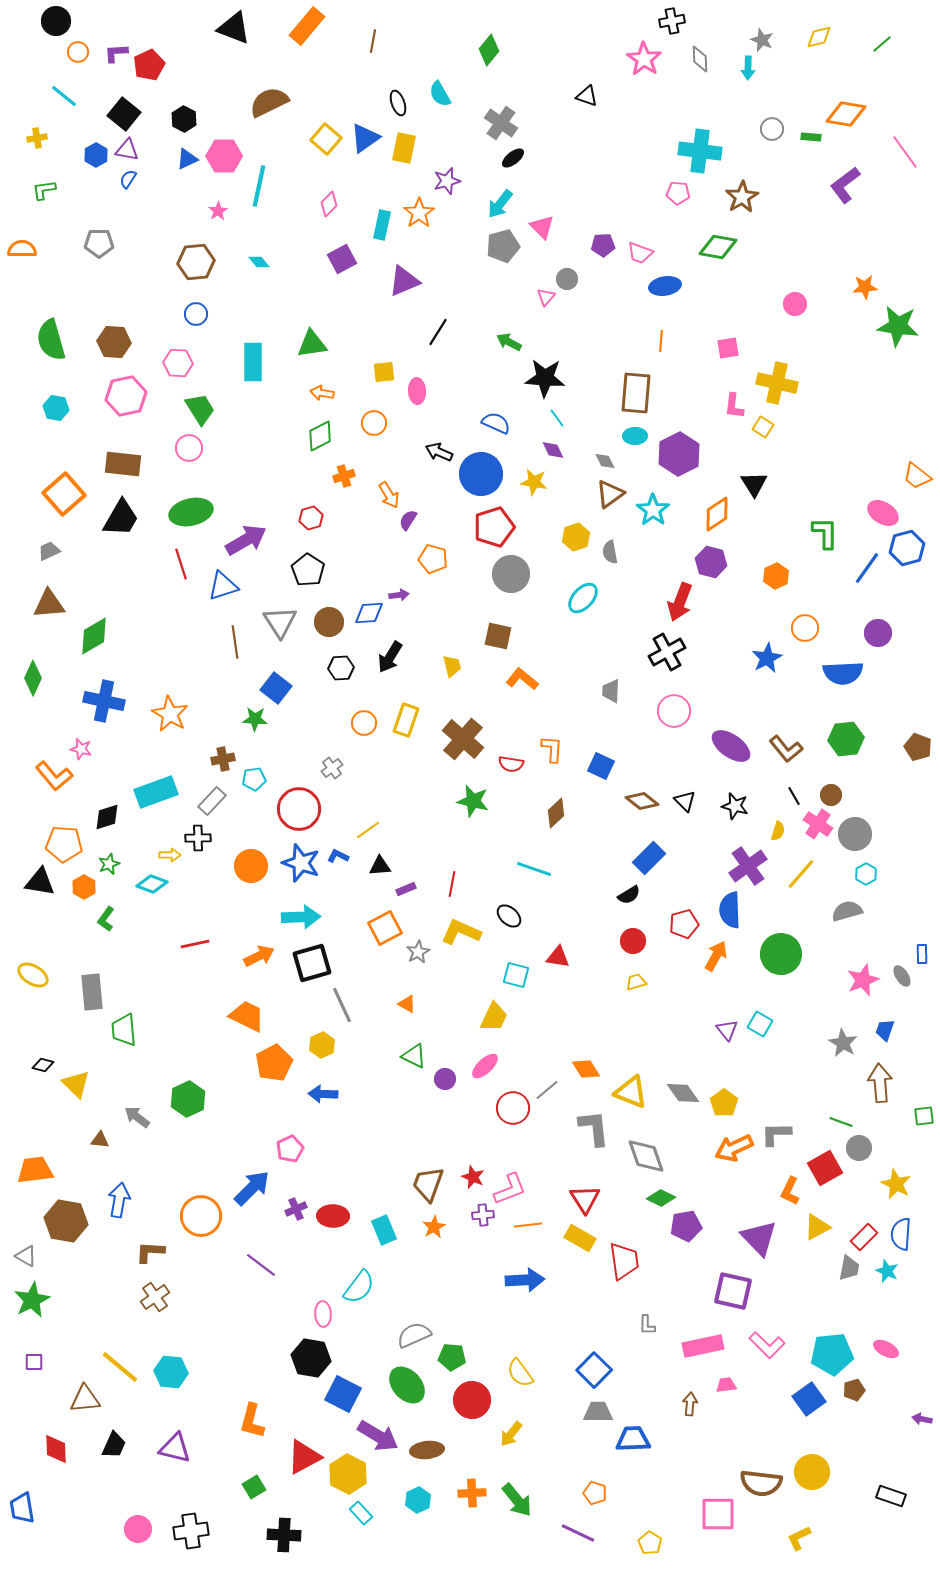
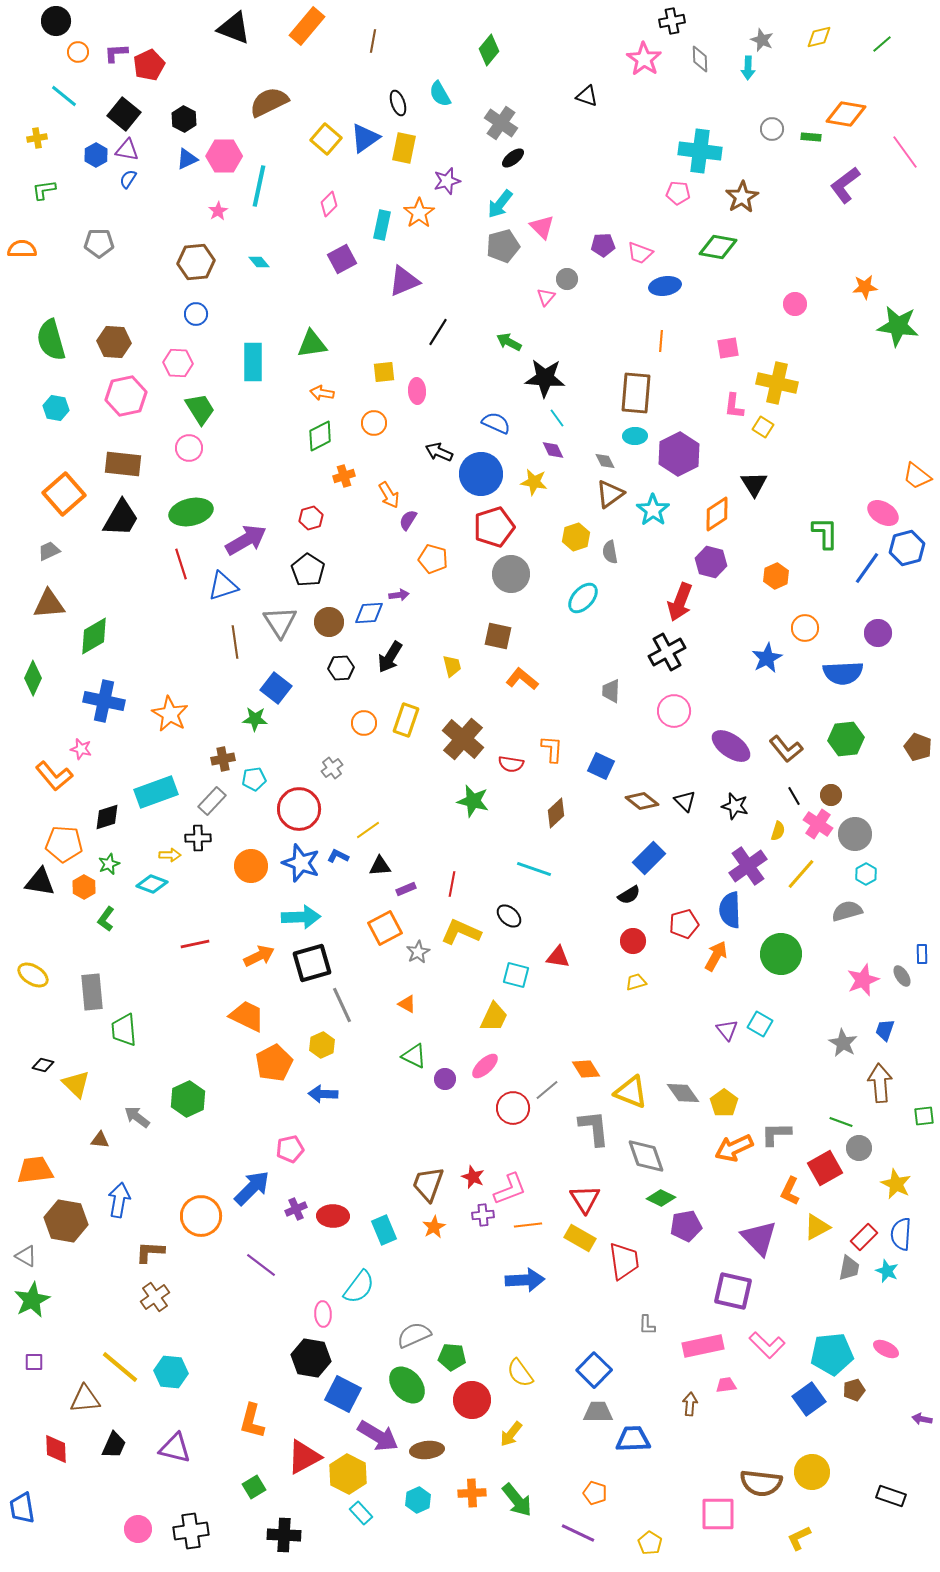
pink pentagon at (290, 1149): rotated 12 degrees clockwise
